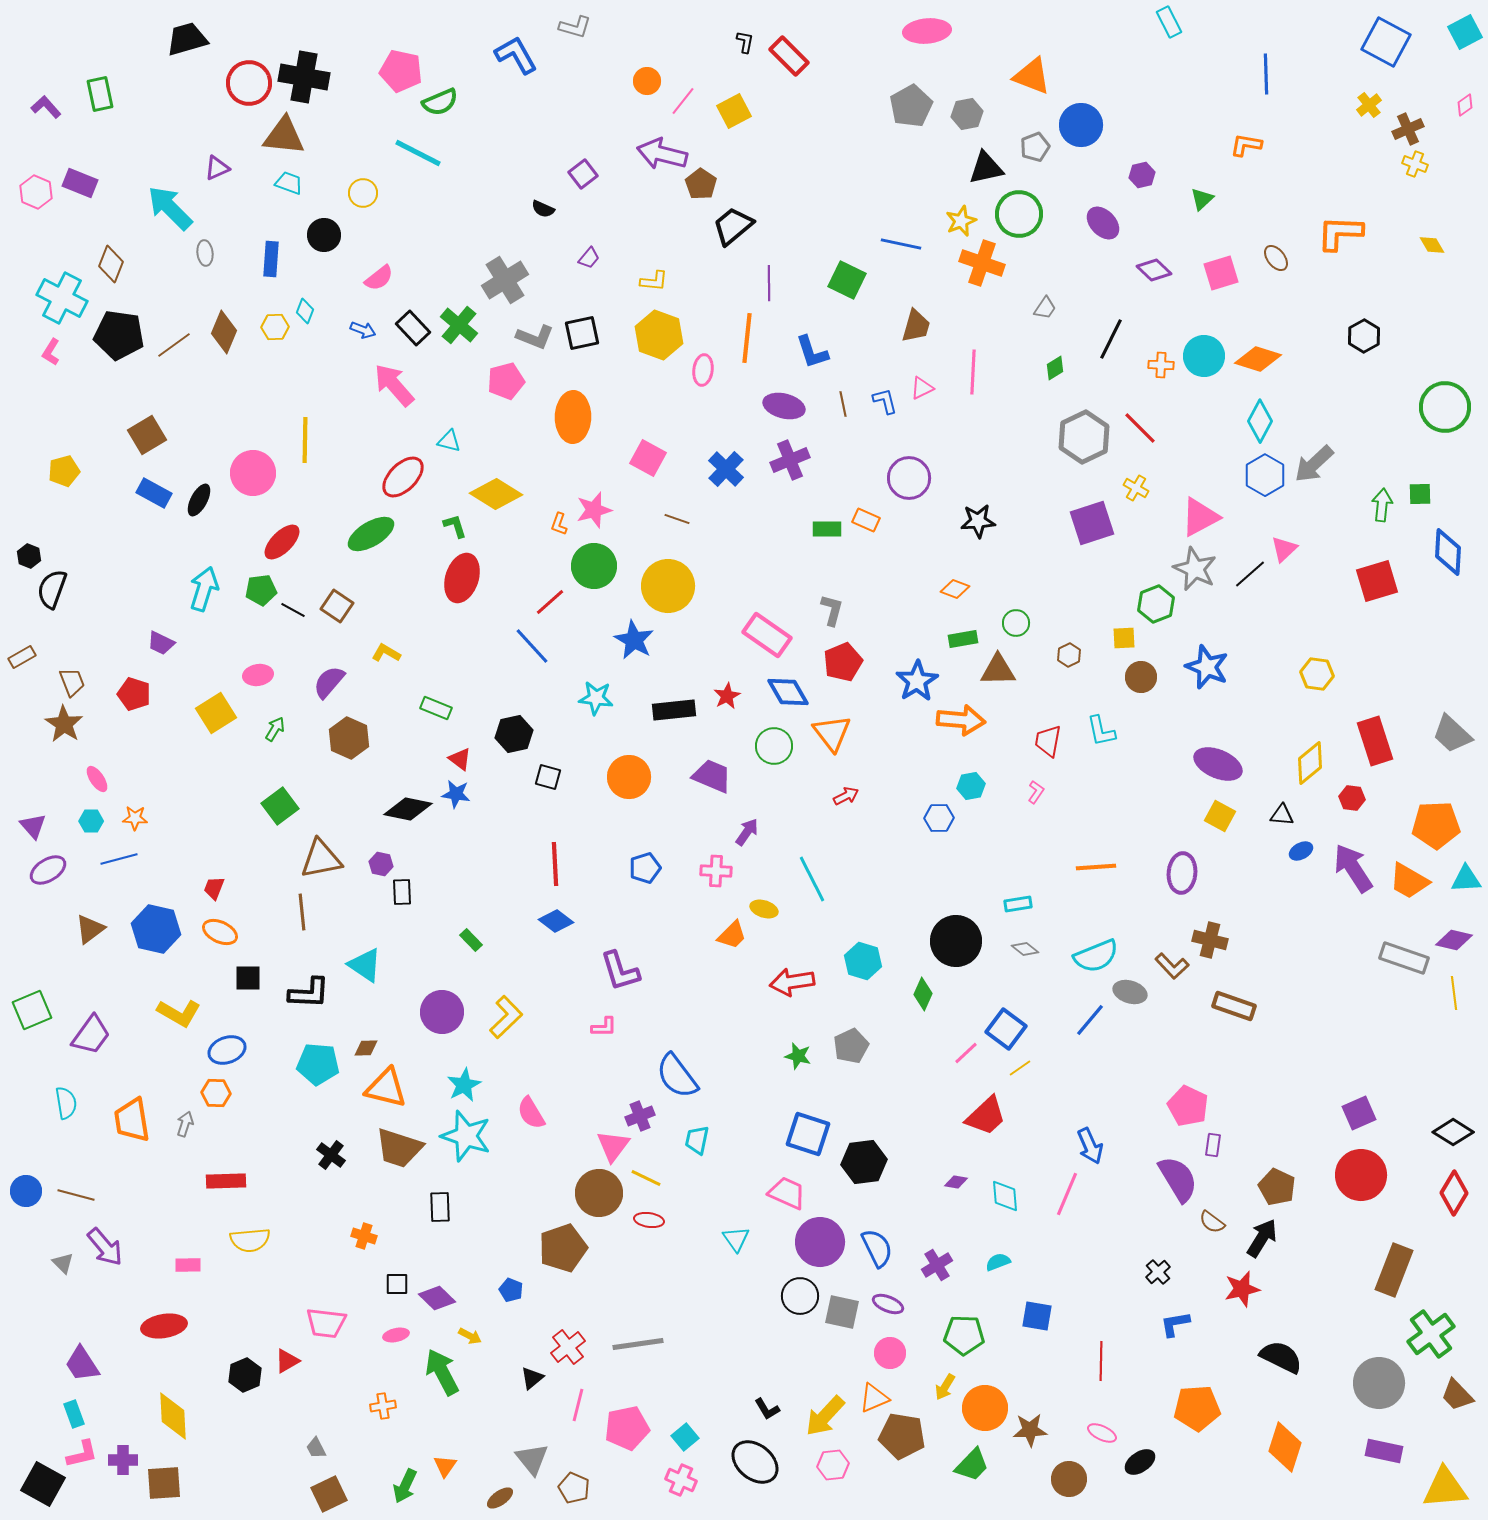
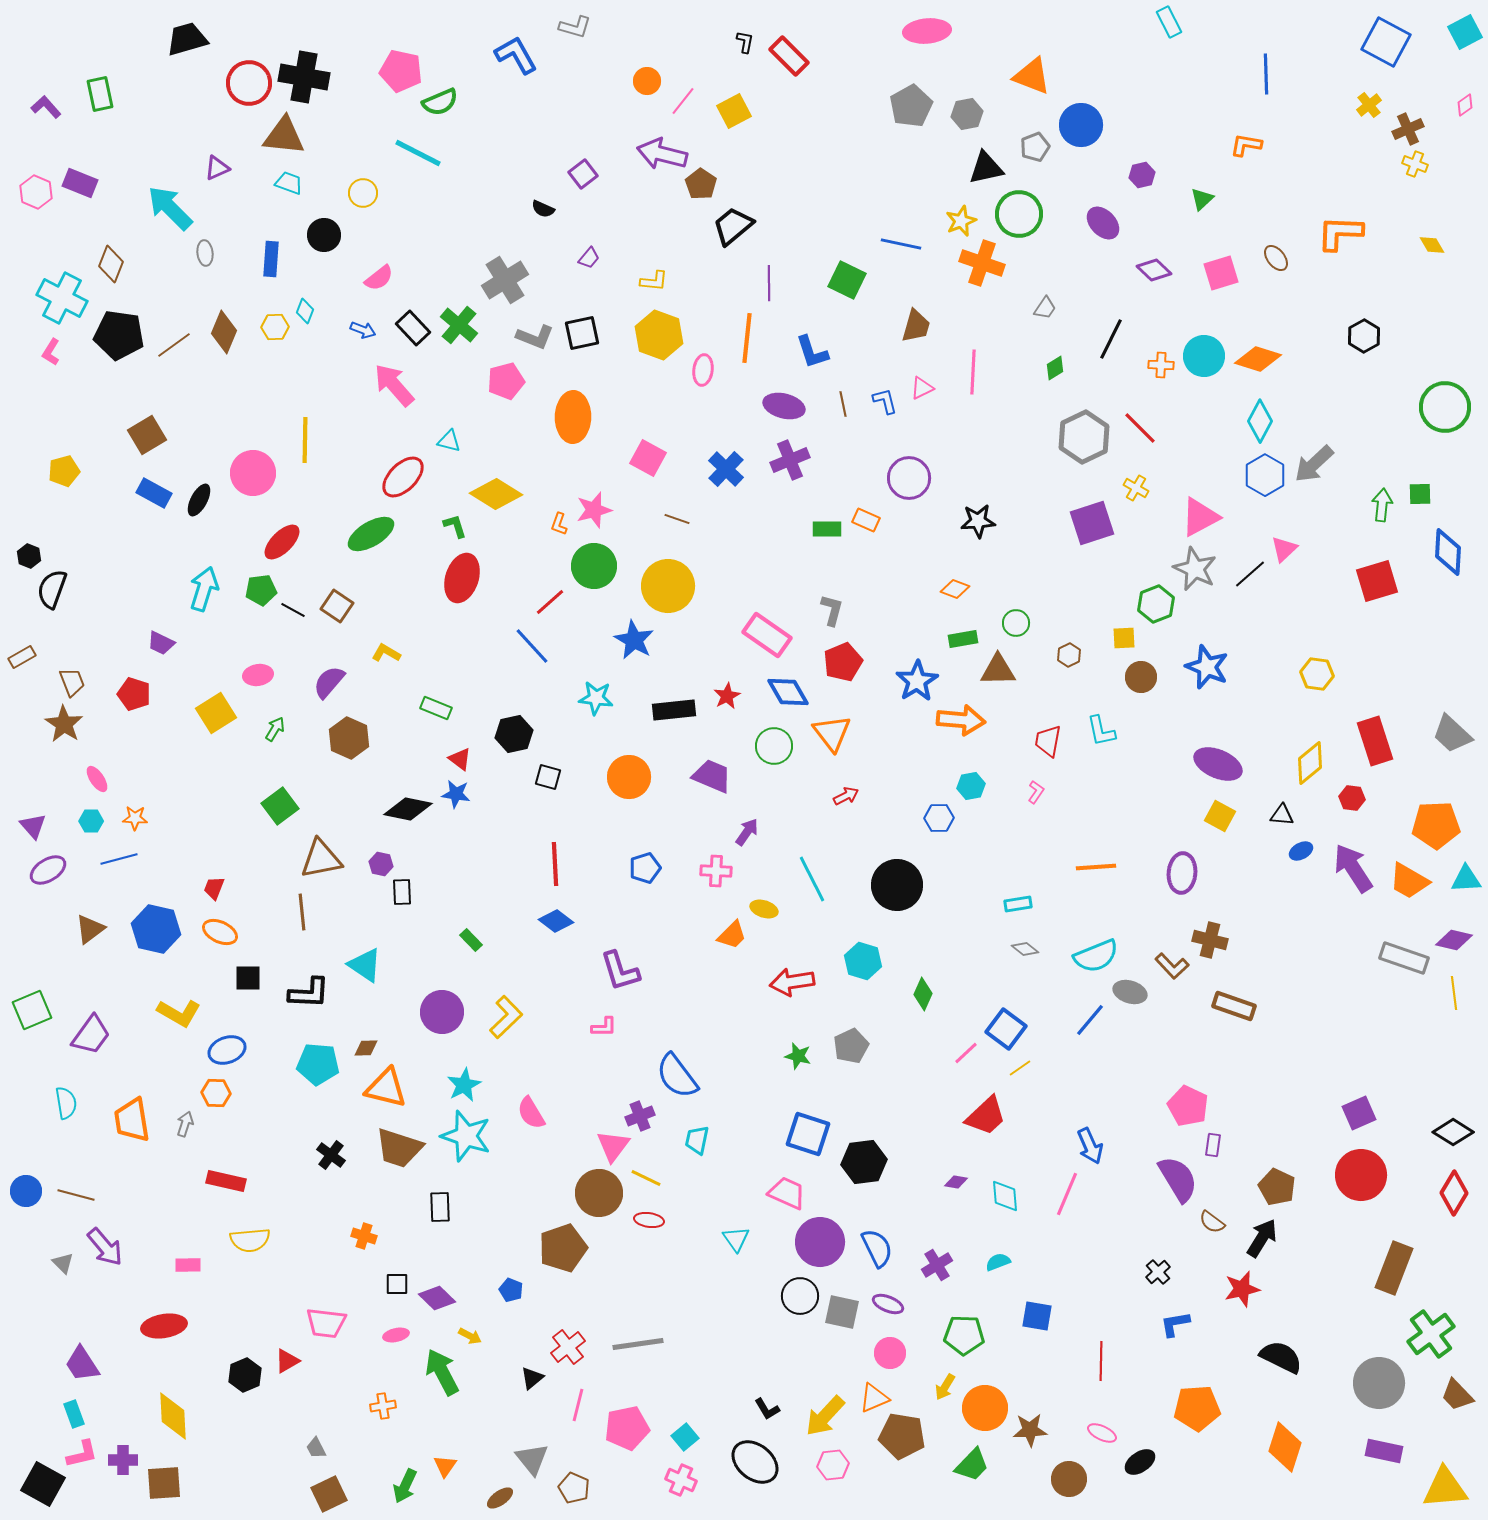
black circle at (956, 941): moved 59 px left, 56 px up
red rectangle at (226, 1181): rotated 15 degrees clockwise
brown rectangle at (1394, 1270): moved 2 px up
